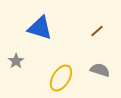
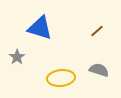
gray star: moved 1 px right, 4 px up
gray semicircle: moved 1 px left
yellow ellipse: rotated 52 degrees clockwise
